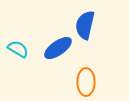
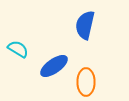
blue ellipse: moved 4 px left, 18 px down
